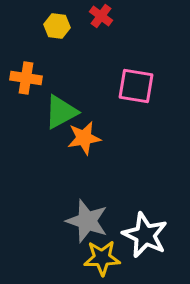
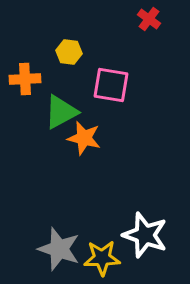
red cross: moved 48 px right, 3 px down
yellow hexagon: moved 12 px right, 26 px down
orange cross: moved 1 px left, 1 px down; rotated 12 degrees counterclockwise
pink square: moved 25 px left, 1 px up
orange star: rotated 24 degrees clockwise
gray star: moved 28 px left, 28 px down
white star: rotated 6 degrees counterclockwise
